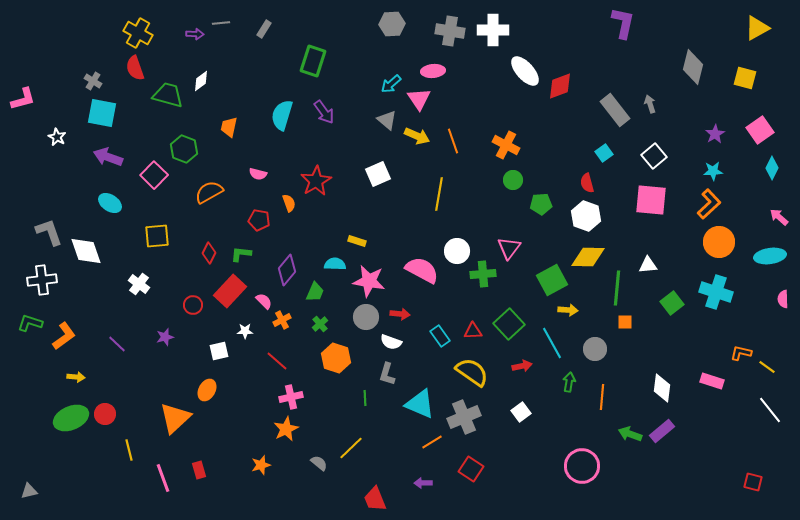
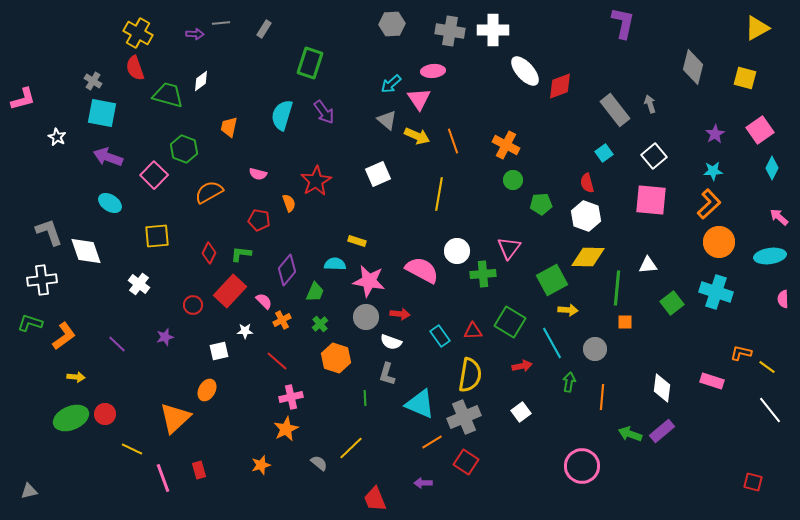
green rectangle at (313, 61): moved 3 px left, 2 px down
green square at (509, 324): moved 1 px right, 2 px up; rotated 16 degrees counterclockwise
yellow semicircle at (472, 372): moved 2 px left, 3 px down; rotated 64 degrees clockwise
yellow line at (129, 450): moved 3 px right, 1 px up; rotated 50 degrees counterclockwise
red square at (471, 469): moved 5 px left, 7 px up
